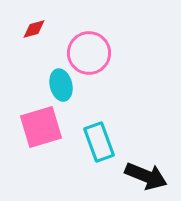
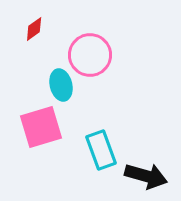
red diamond: rotated 20 degrees counterclockwise
pink circle: moved 1 px right, 2 px down
cyan rectangle: moved 2 px right, 8 px down
black arrow: rotated 6 degrees counterclockwise
